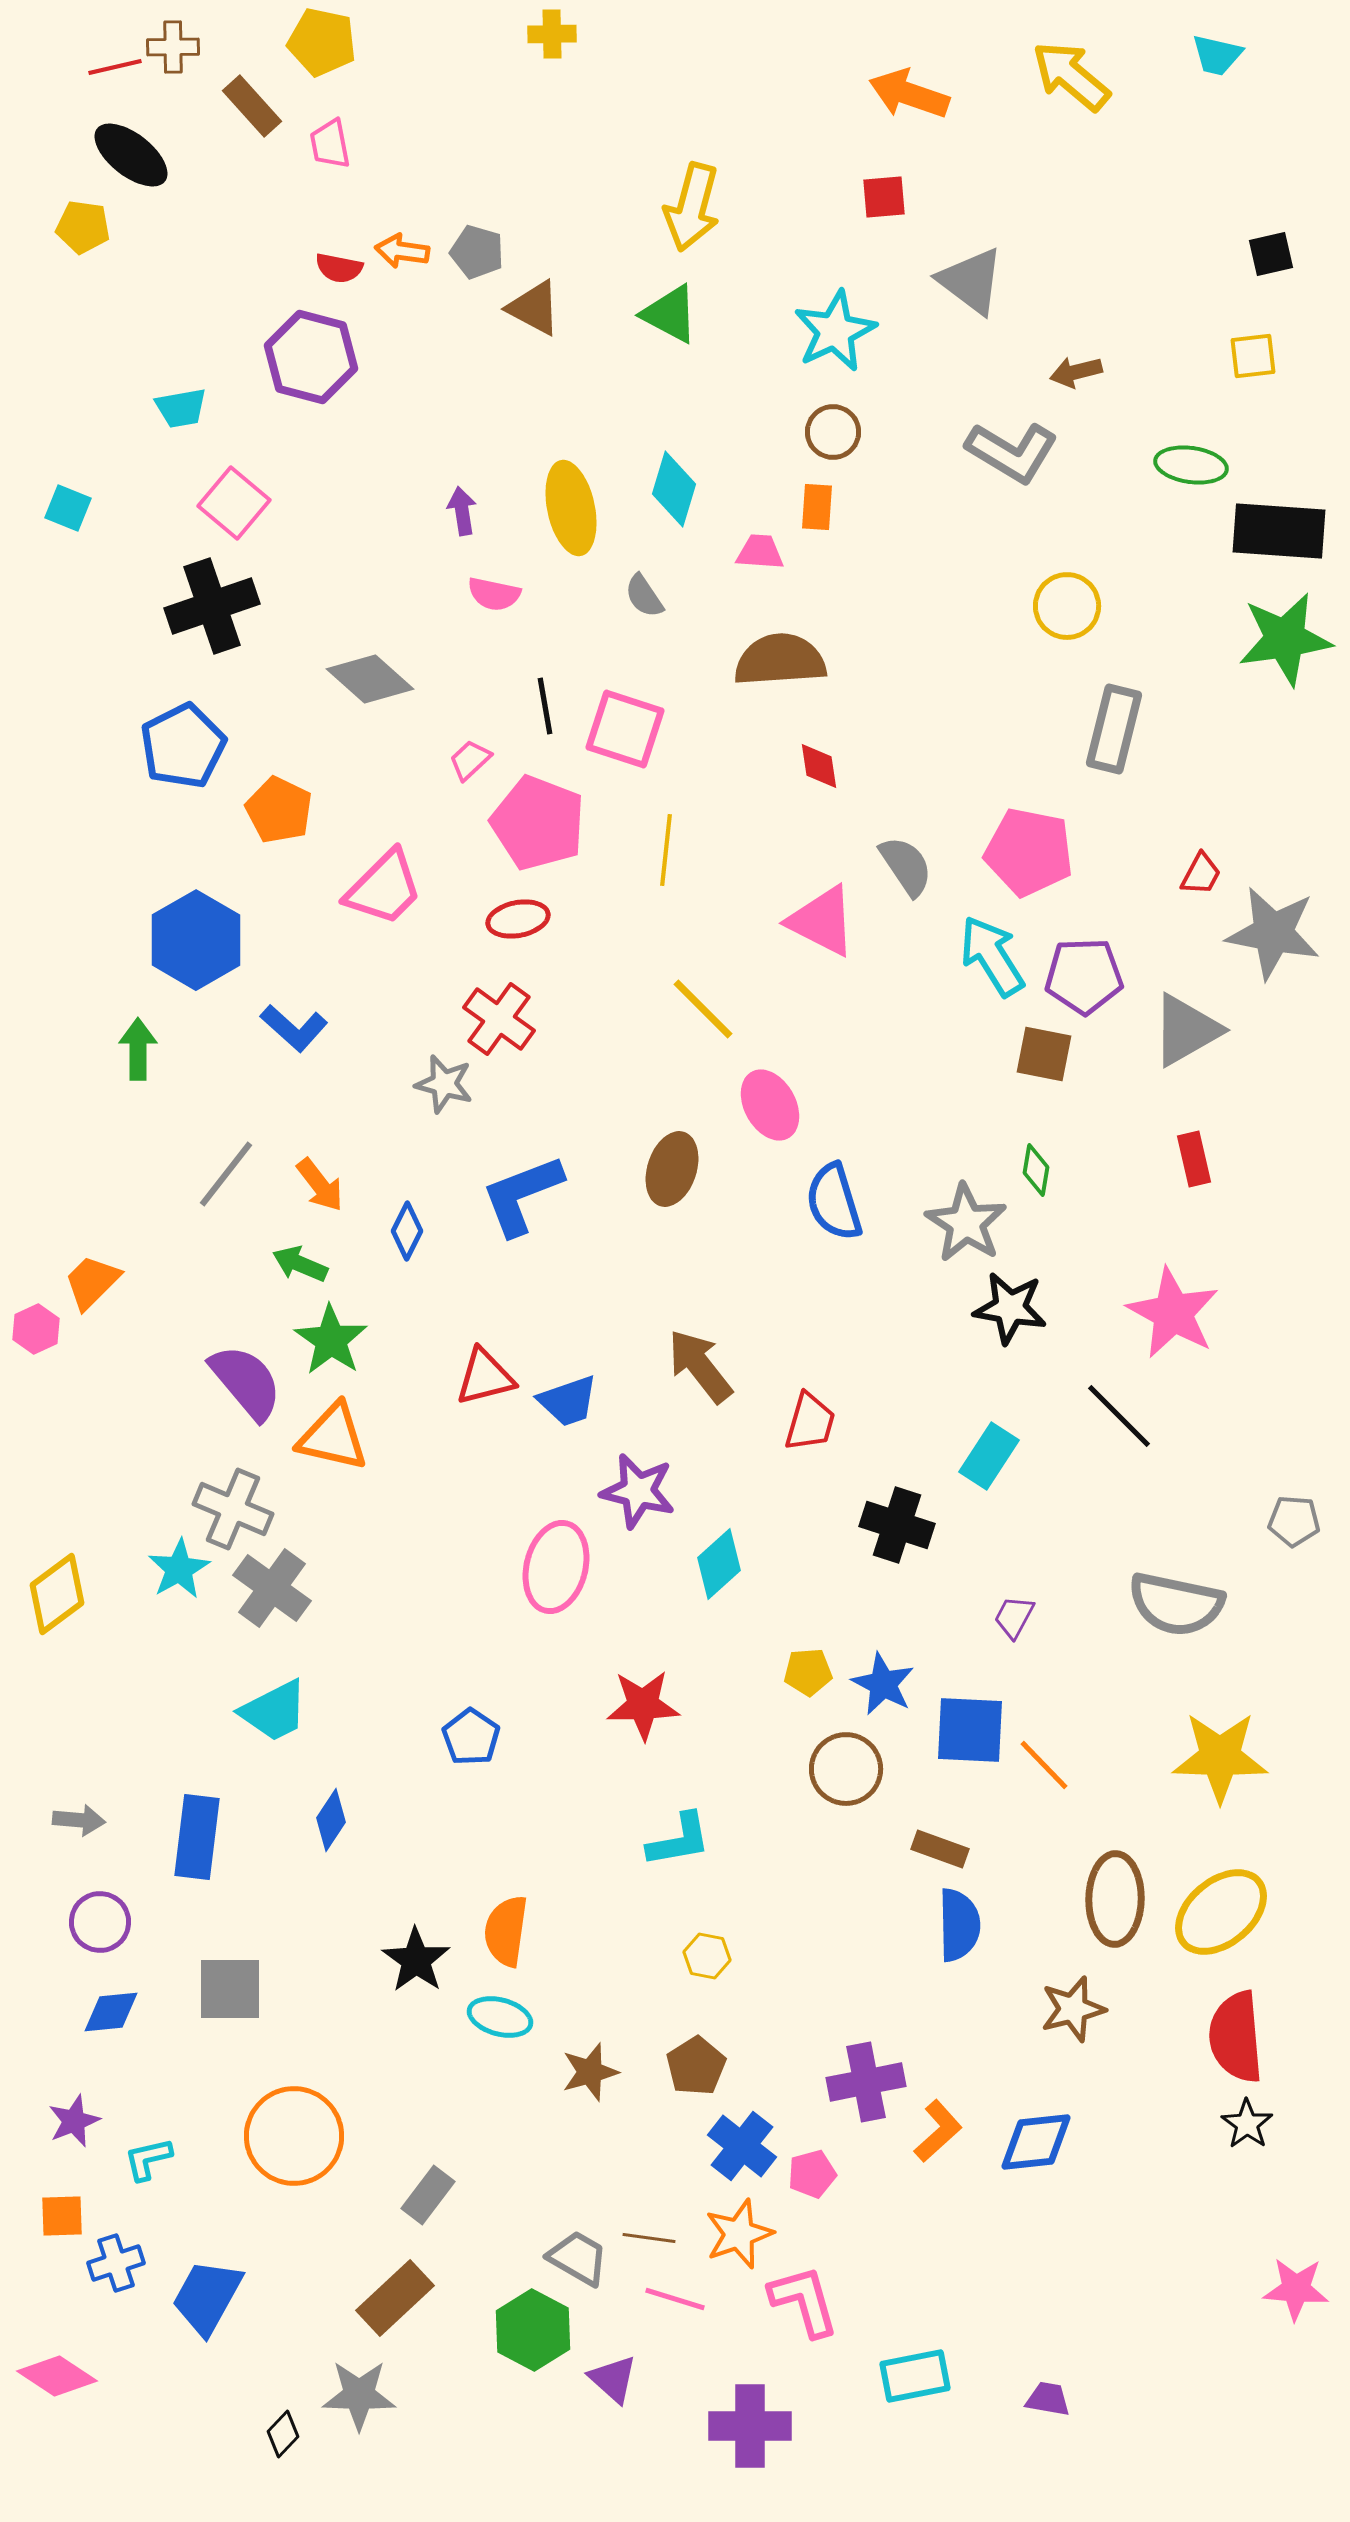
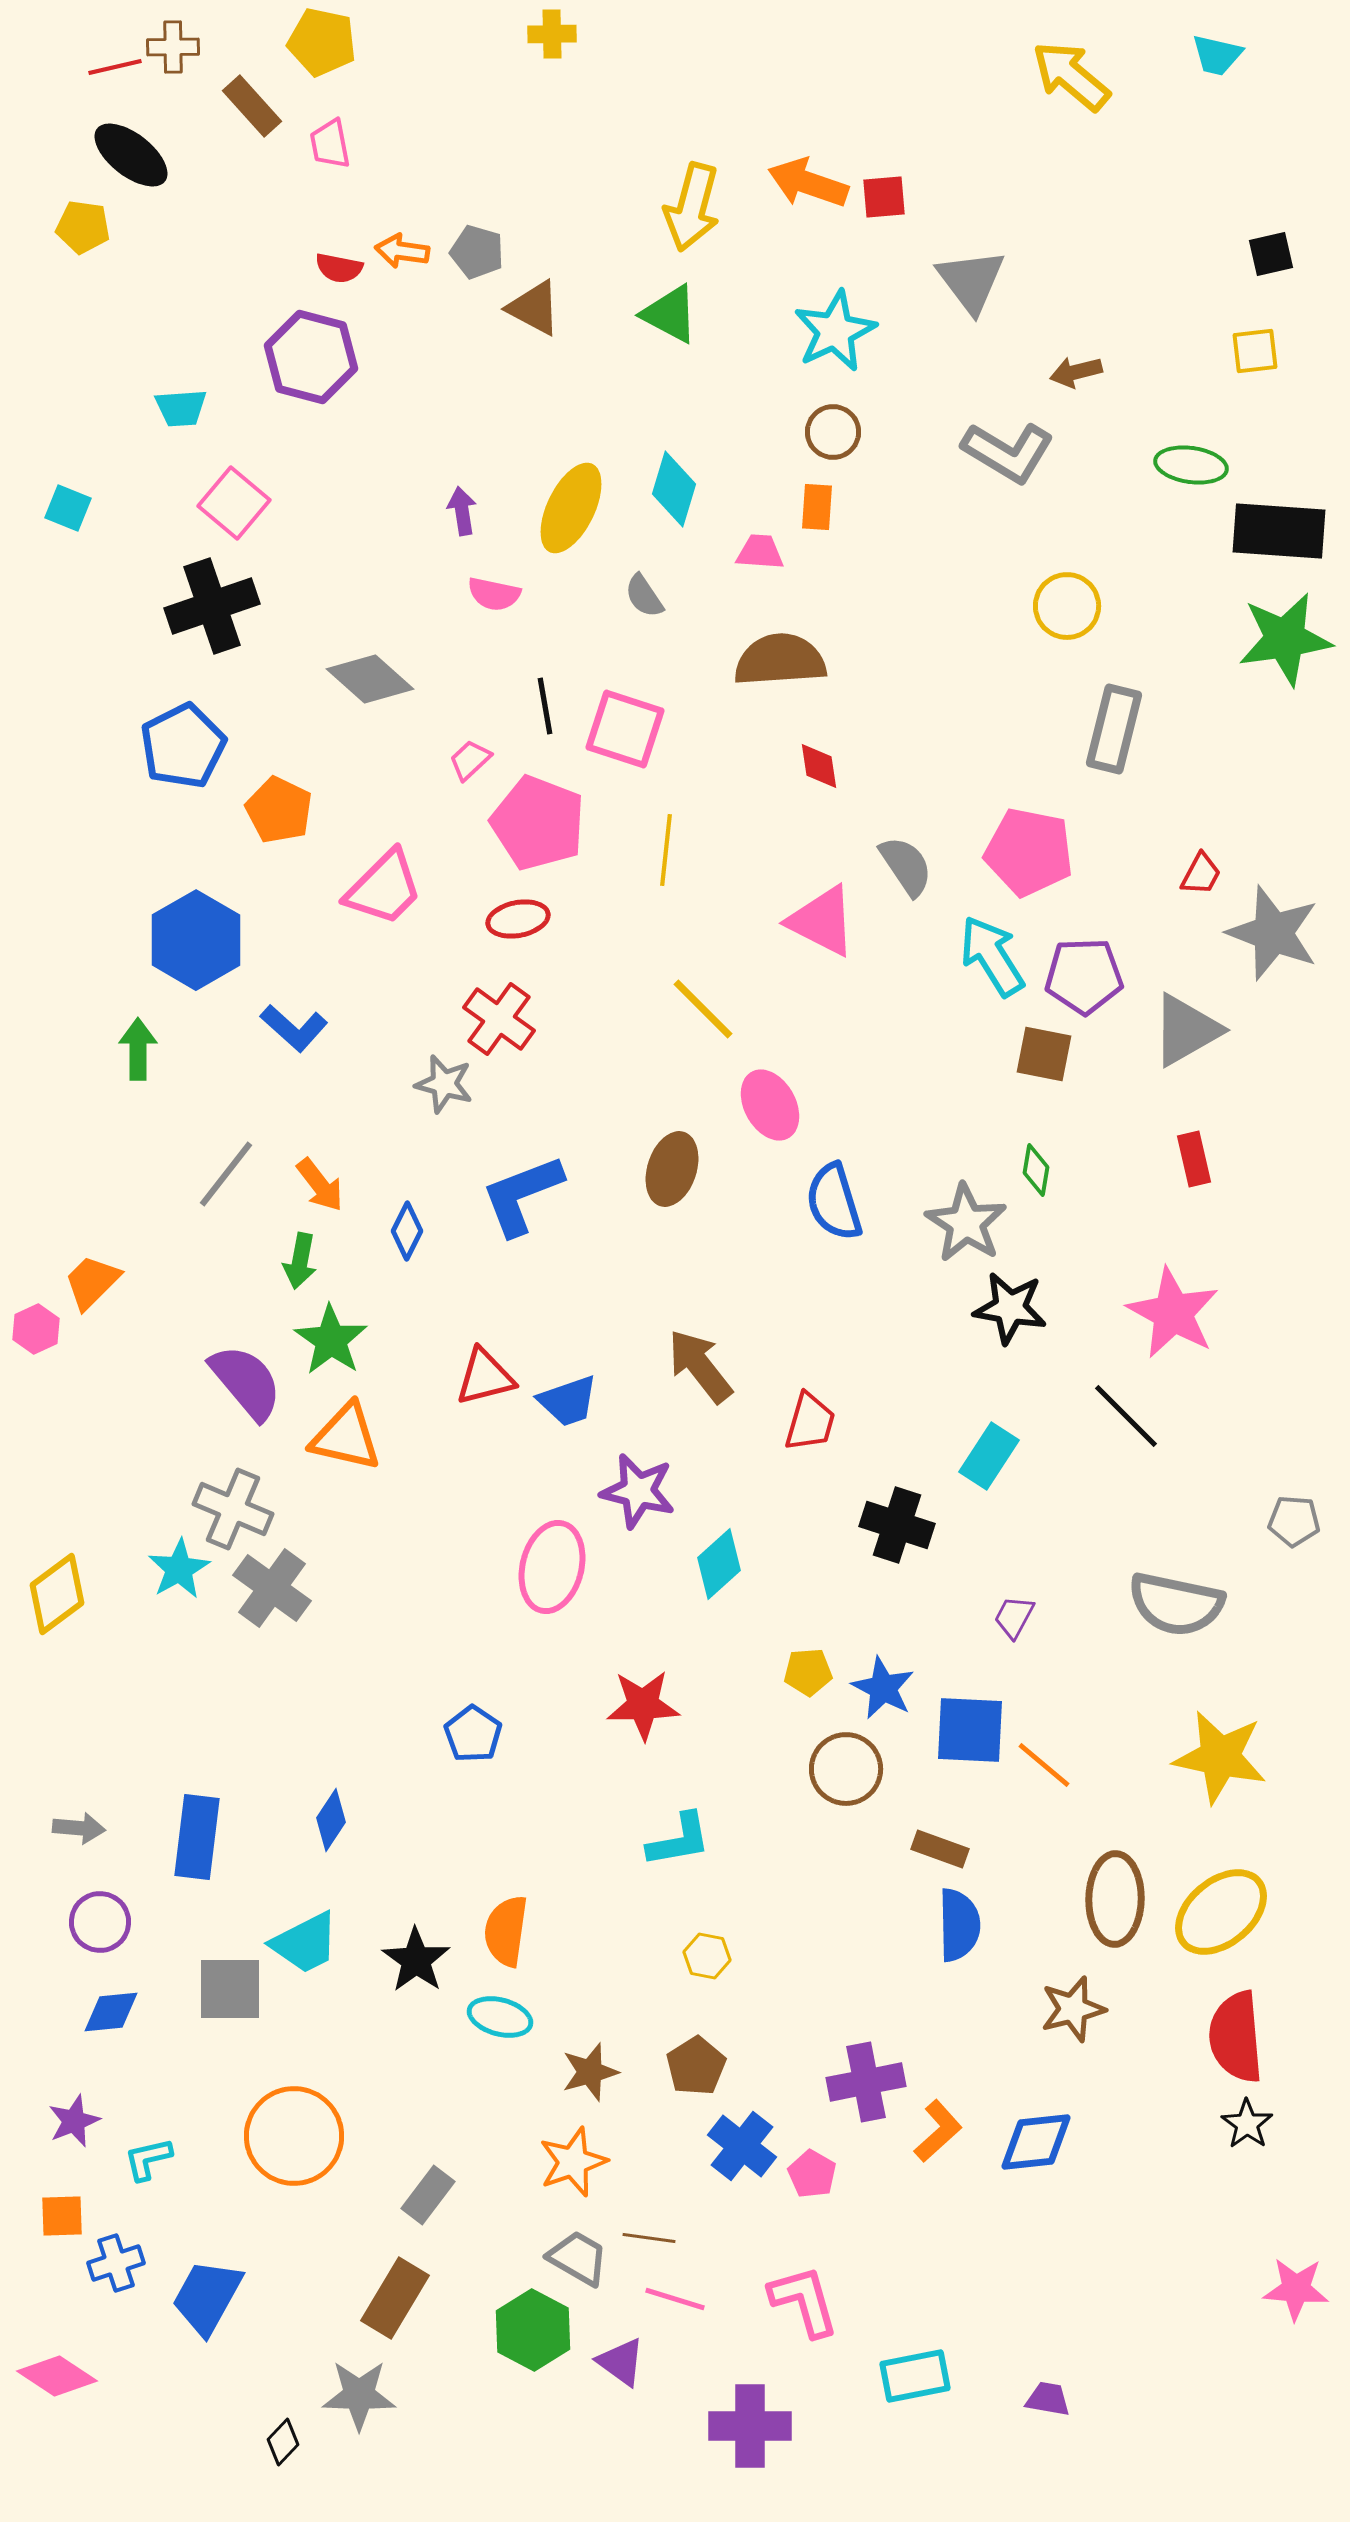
orange arrow at (909, 94): moved 101 px left, 89 px down
gray triangle at (971, 281): rotated 16 degrees clockwise
yellow square at (1253, 356): moved 2 px right, 5 px up
cyan trapezoid at (181, 408): rotated 6 degrees clockwise
gray L-shape at (1012, 452): moved 4 px left
yellow ellipse at (571, 508): rotated 38 degrees clockwise
gray star at (1273, 933): rotated 10 degrees clockwise
green arrow at (300, 1264): moved 3 px up; rotated 102 degrees counterclockwise
black line at (1119, 1416): moved 7 px right
orange triangle at (333, 1437): moved 13 px right
pink ellipse at (556, 1567): moved 4 px left
blue star at (883, 1684): moved 4 px down
cyan trapezoid at (274, 1711): moved 31 px right, 232 px down
blue pentagon at (471, 1737): moved 2 px right, 3 px up
yellow star at (1220, 1757): rotated 10 degrees clockwise
orange line at (1044, 1765): rotated 6 degrees counterclockwise
gray arrow at (79, 1820): moved 8 px down
pink pentagon at (812, 2174): rotated 27 degrees counterclockwise
orange star at (739, 2234): moved 166 px left, 72 px up
brown rectangle at (395, 2298): rotated 16 degrees counterclockwise
purple triangle at (613, 2379): moved 8 px right, 17 px up; rotated 6 degrees counterclockwise
black diamond at (283, 2434): moved 8 px down
